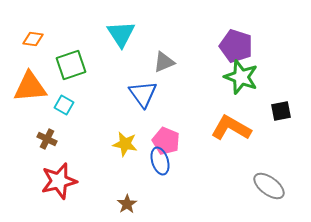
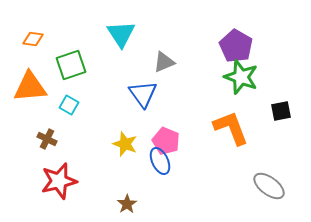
purple pentagon: rotated 12 degrees clockwise
cyan square: moved 5 px right
orange L-shape: rotated 39 degrees clockwise
yellow star: rotated 10 degrees clockwise
blue ellipse: rotated 8 degrees counterclockwise
